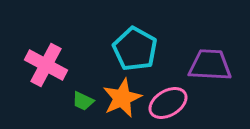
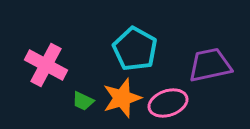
purple trapezoid: rotated 15 degrees counterclockwise
orange star: rotated 6 degrees clockwise
pink ellipse: rotated 12 degrees clockwise
